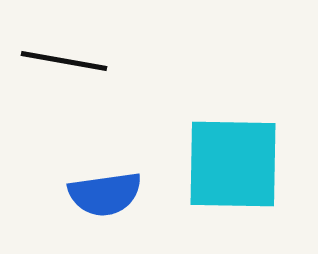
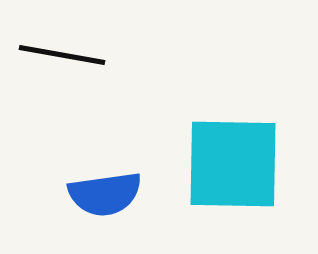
black line: moved 2 px left, 6 px up
